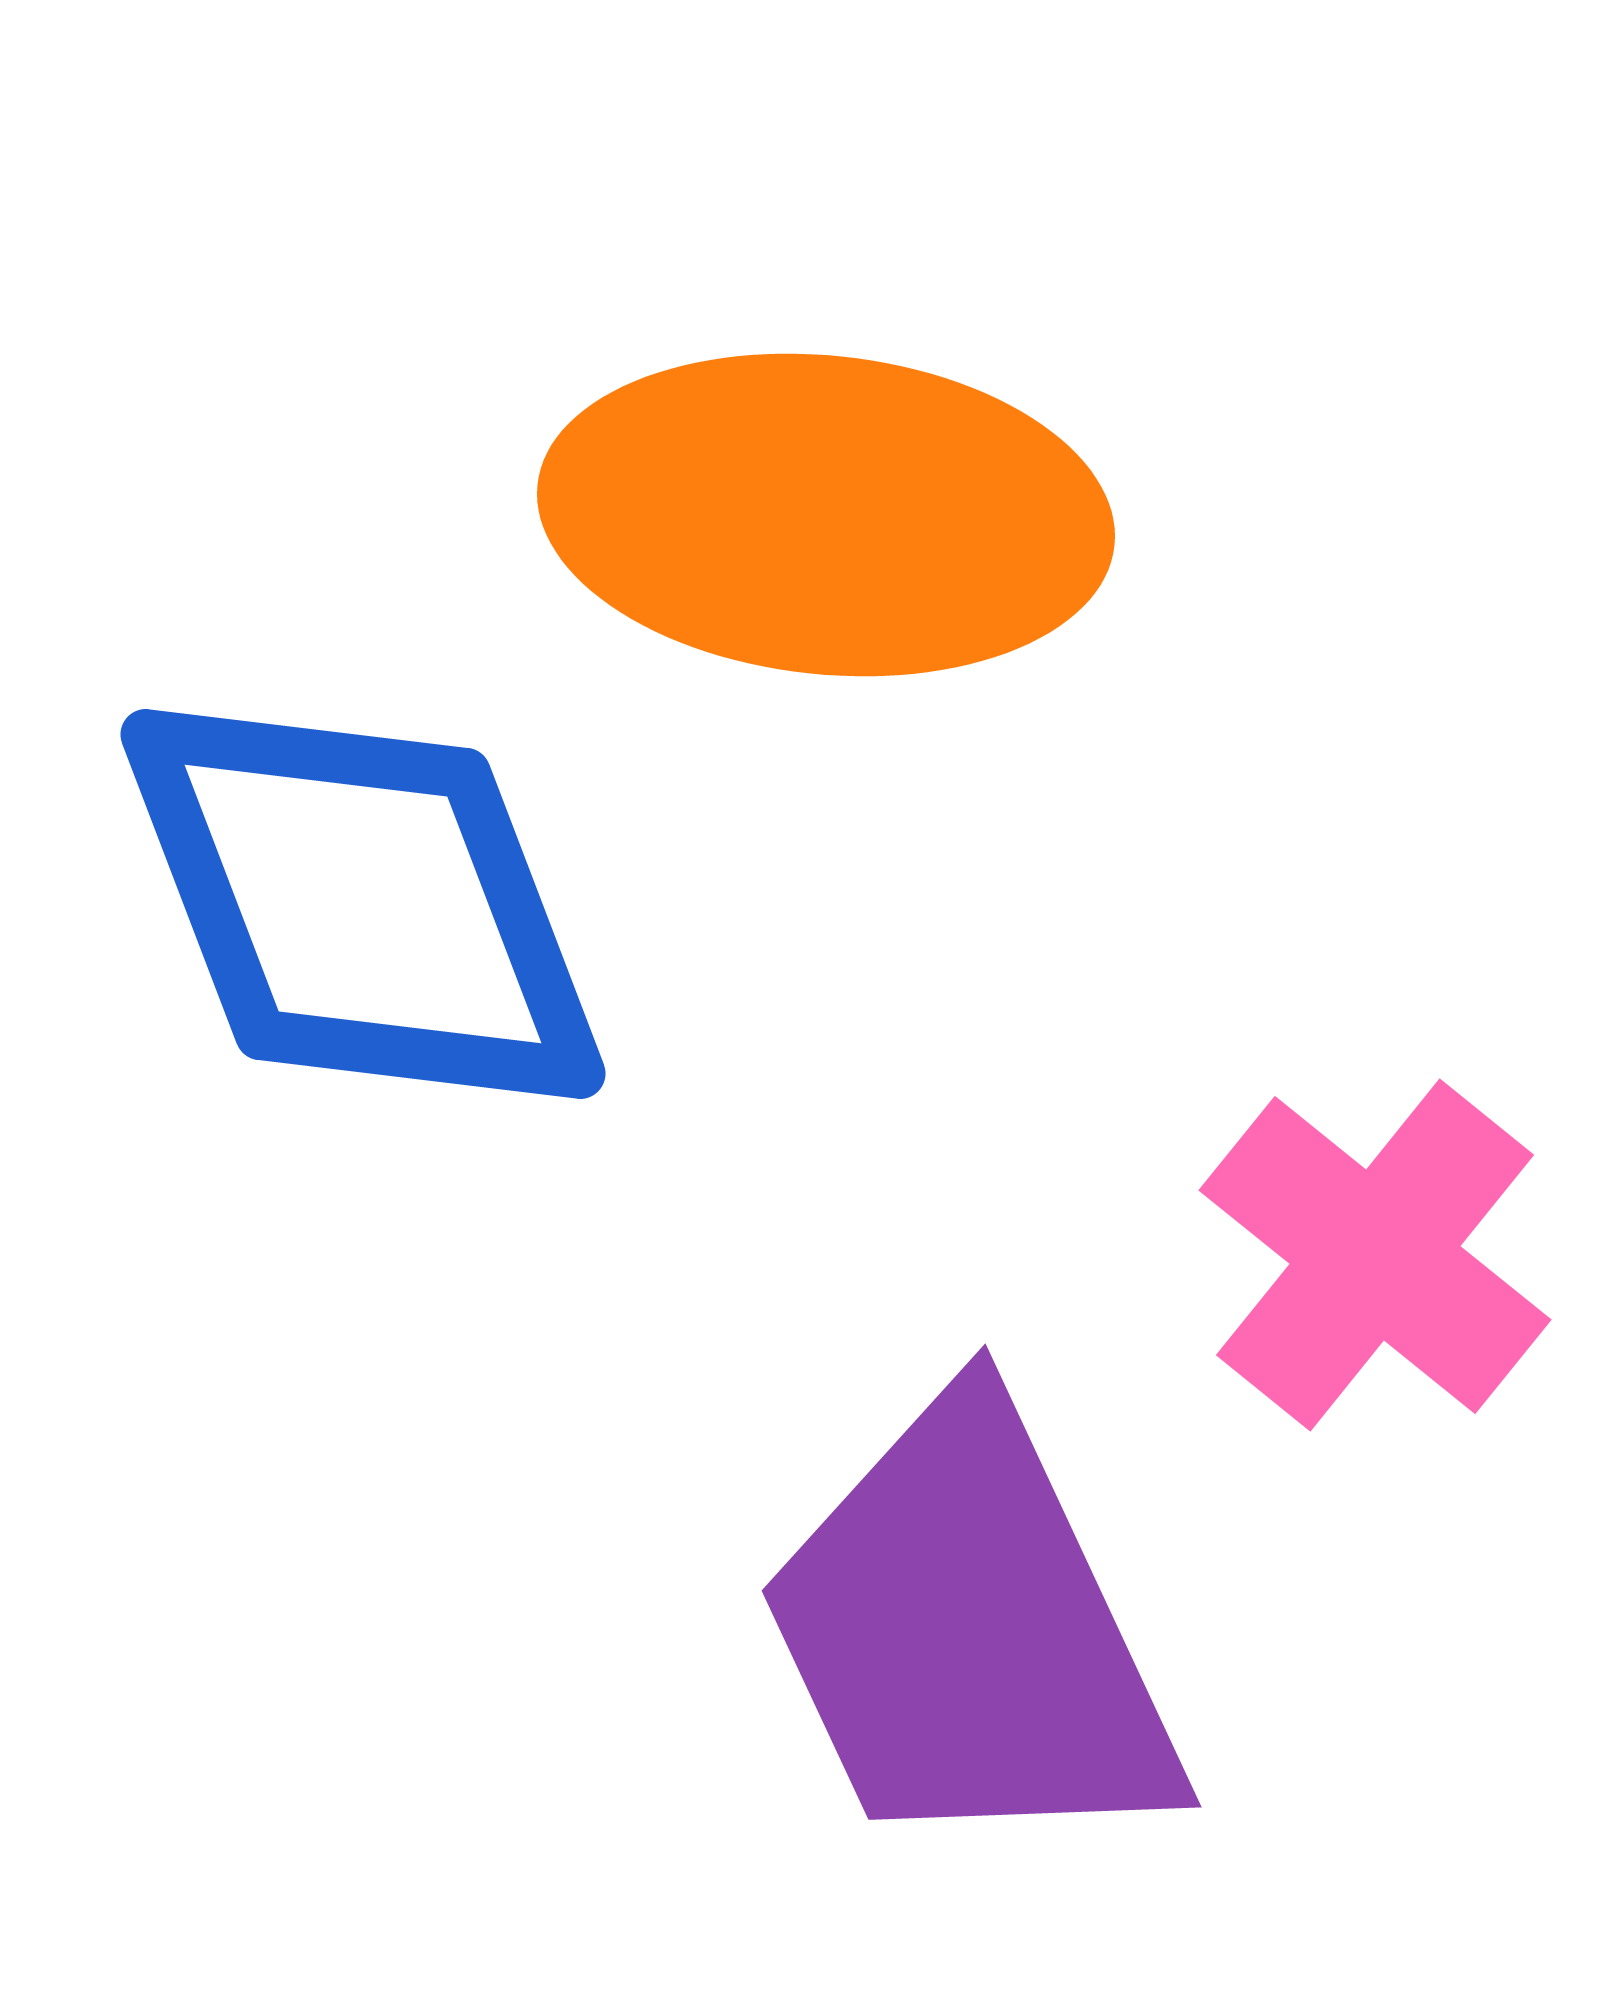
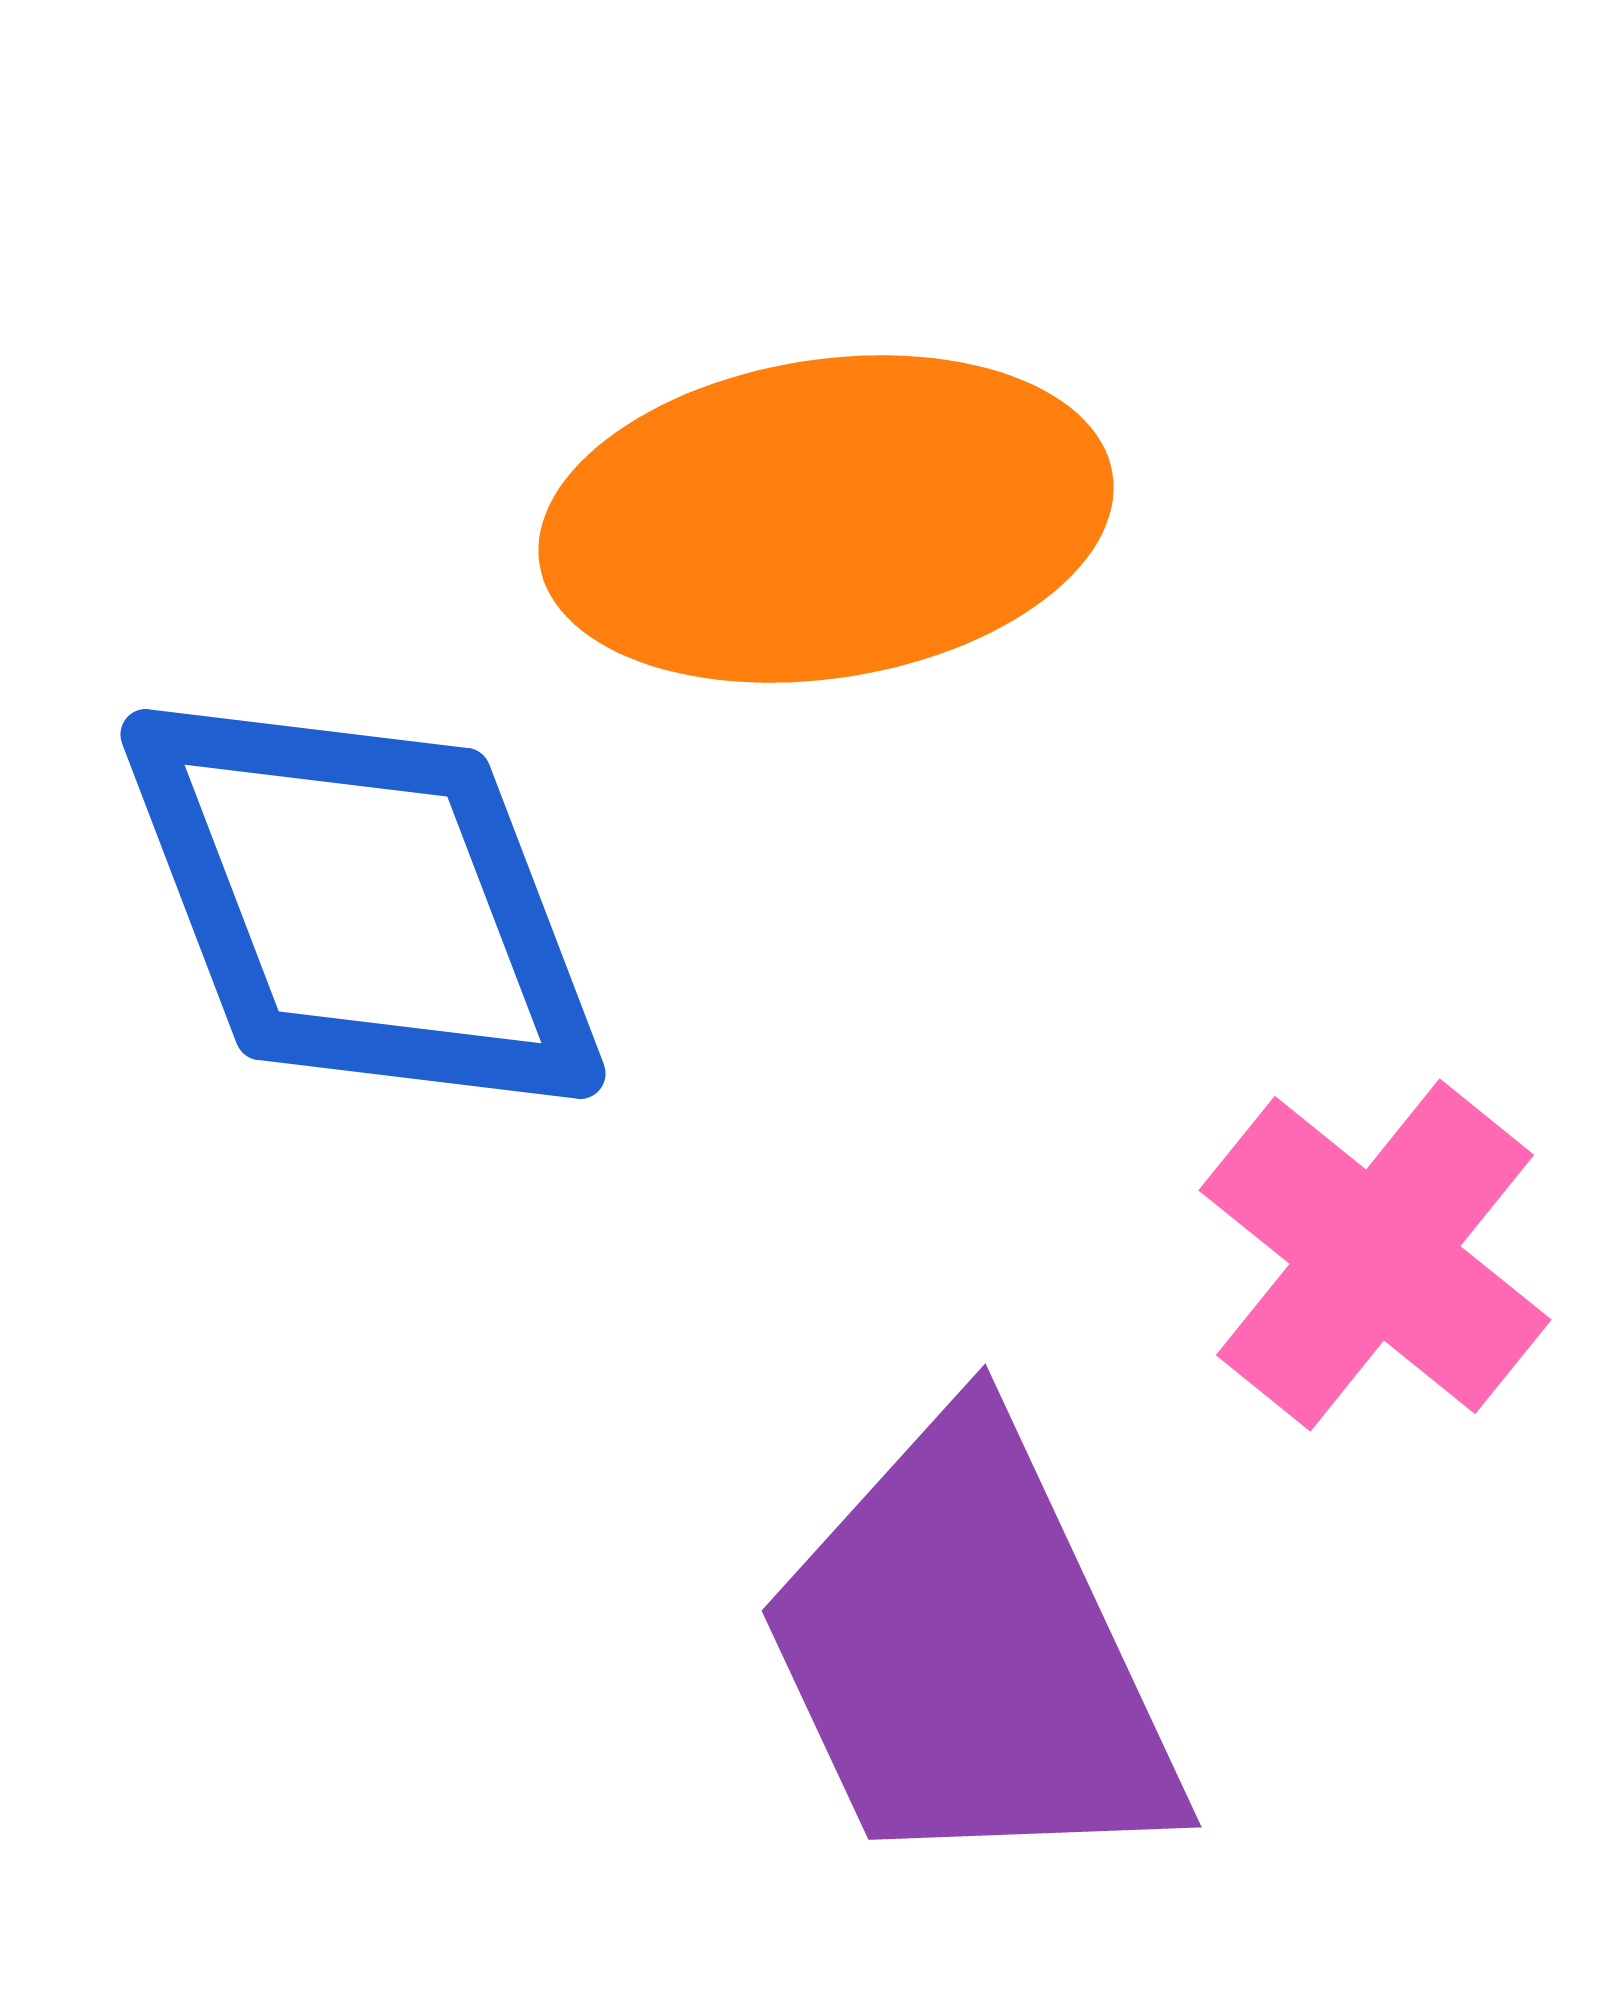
orange ellipse: moved 4 px down; rotated 15 degrees counterclockwise
purple trapezoid: moved 20 px down
